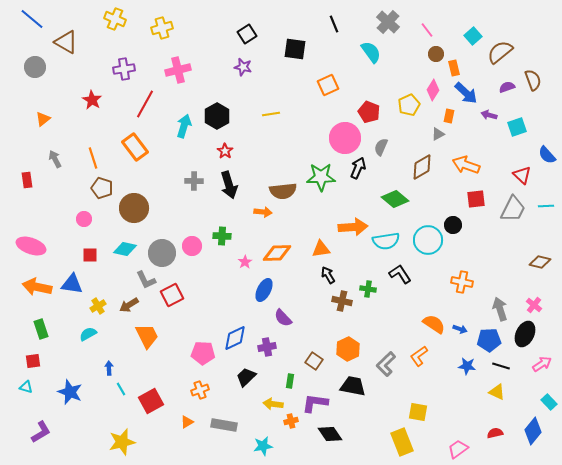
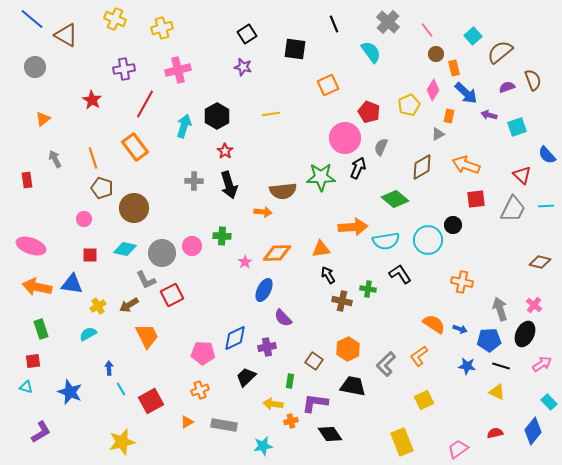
brown triangle at (66, 42): moved 7 px up
yellow square at (418, 412): moved 6 px right, 12 px up; rotated 36 degrees counterclockwise
